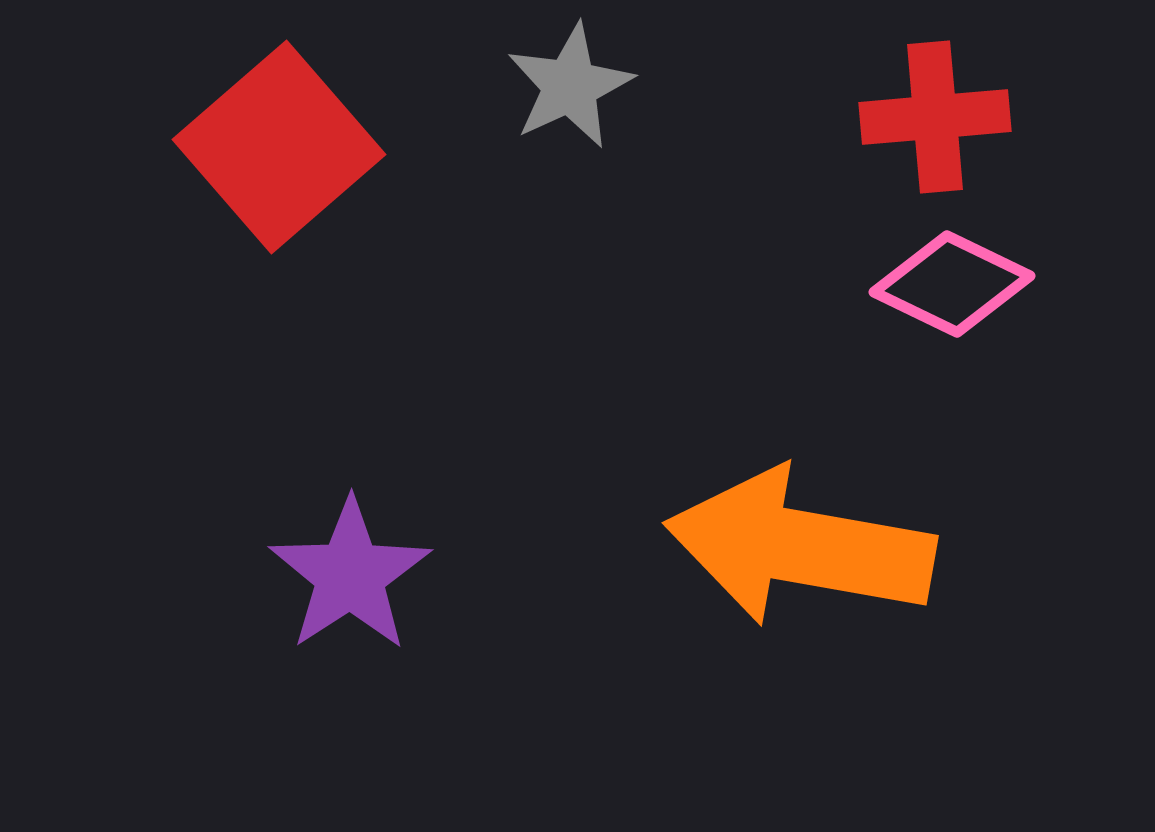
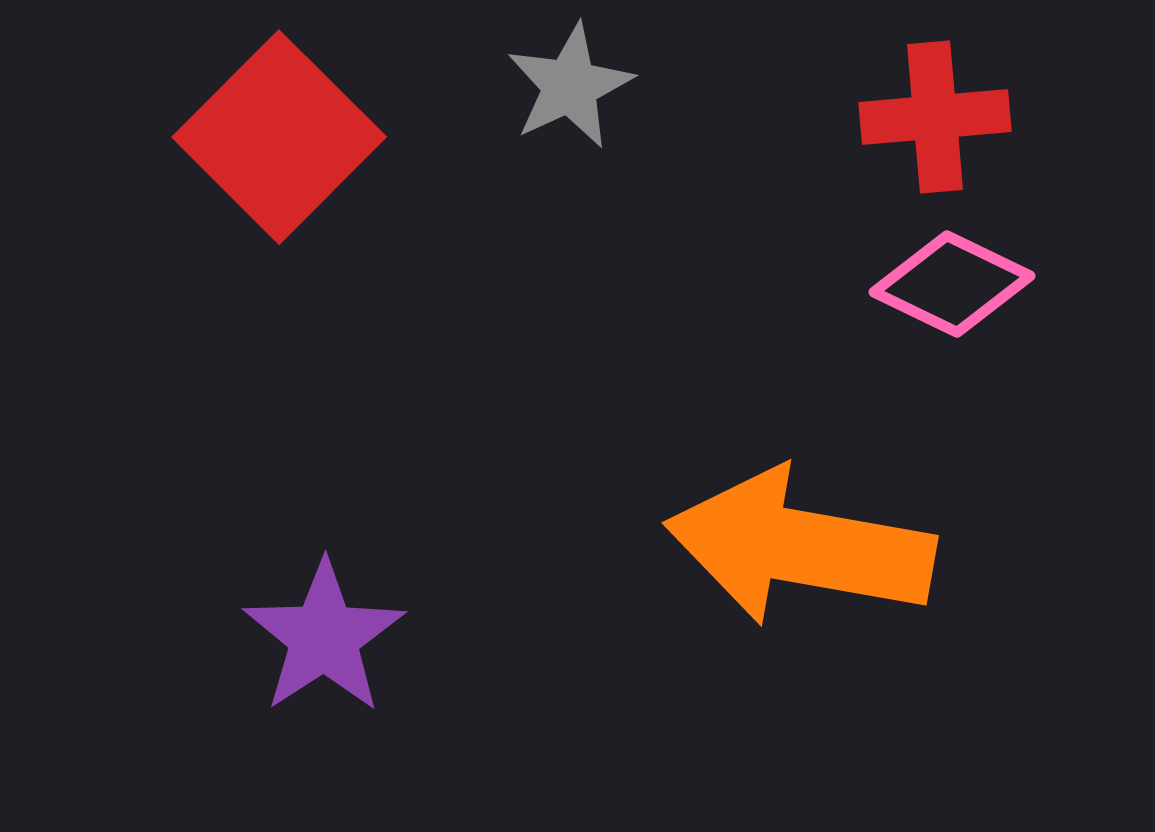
red square: moved 10 px up; rotated 4 degrees counterclockwise
purple star: moved 26 px left, 62 px down
